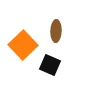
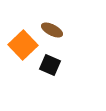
brown ellipse: moved 4 px left, 1 px up; rotated 65 degrees counterclockwise
